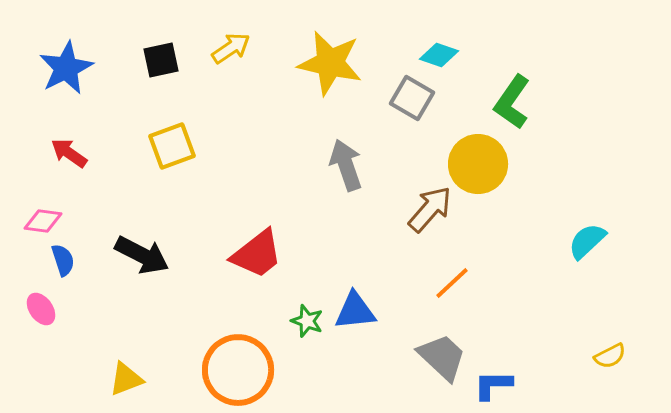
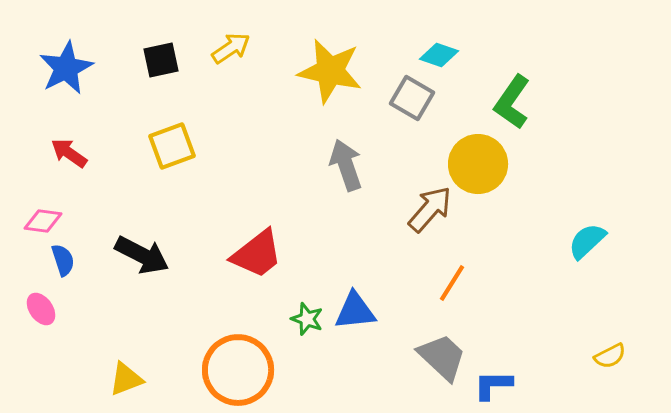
yellow star: moved 8 px down
orange line: rotated 15 degrees counterclockwise
green star: moved 2 px up
